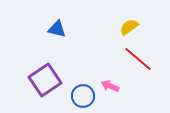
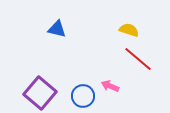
yellow semicircle: moved 3 px down; rotated 54 degrees clockwise
purple square: moved 5 px left, 13 px down; rotated 16 degrees counterclockwise
